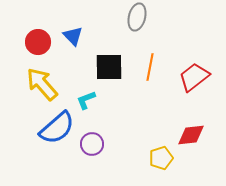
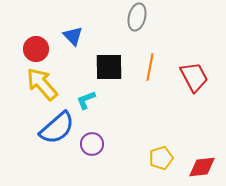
red circle: moved 2 px left, 7 px down
red trapezoid: rotated 100 degrees clockwise
red diamond: moved 11 px right, 32 px down
